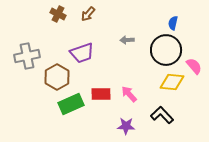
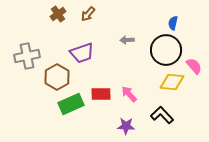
brown cross: rotated 28 degrees clockwise
